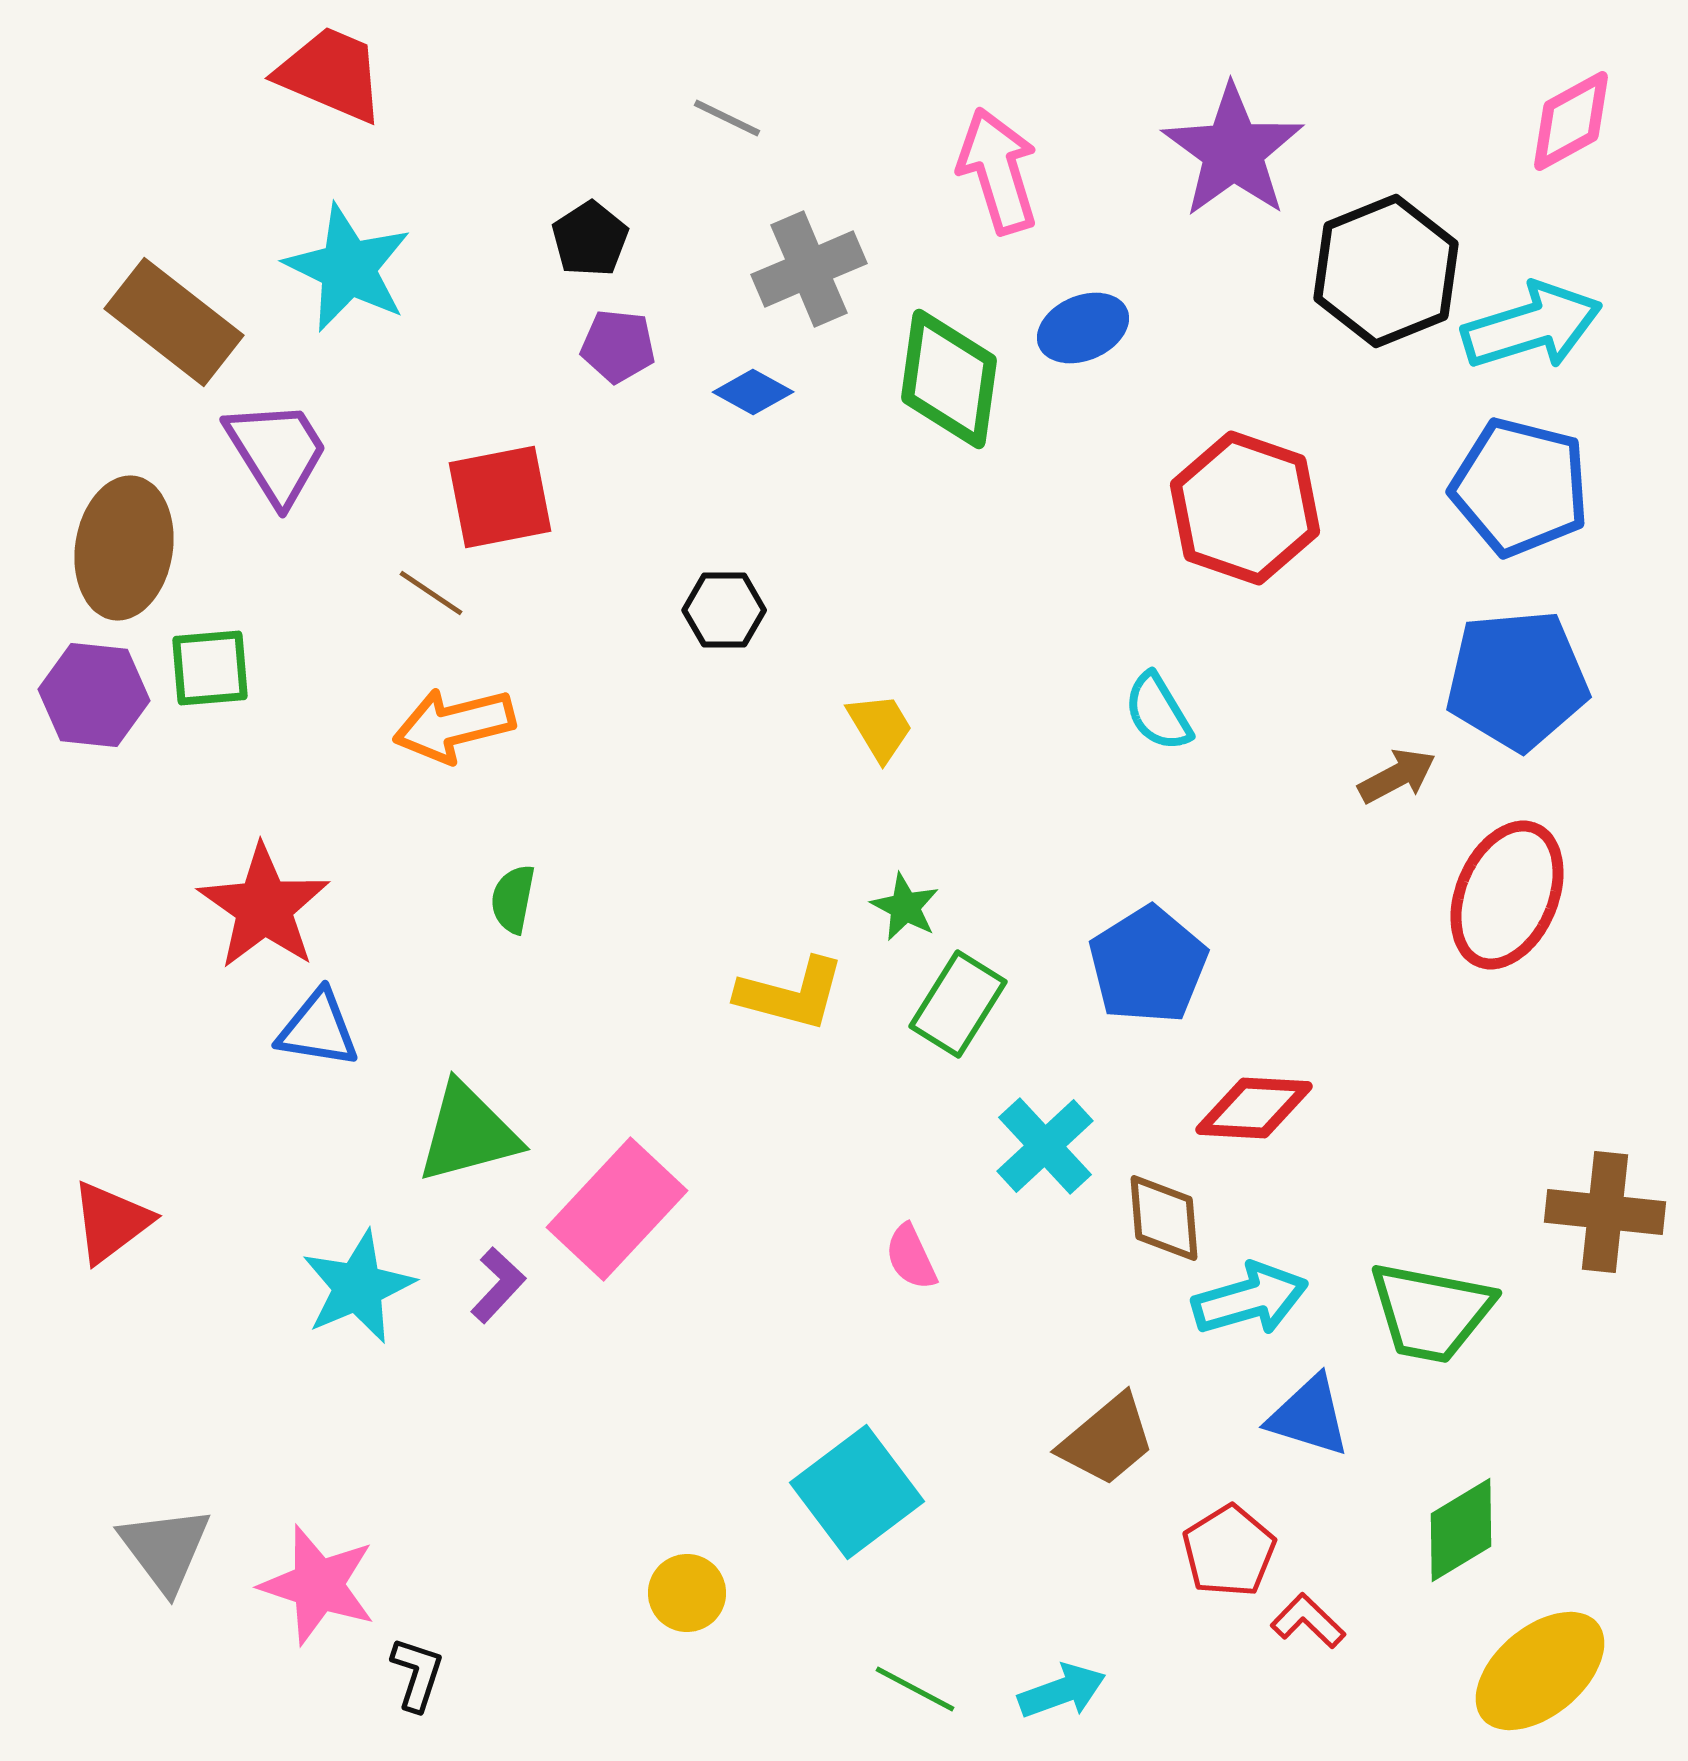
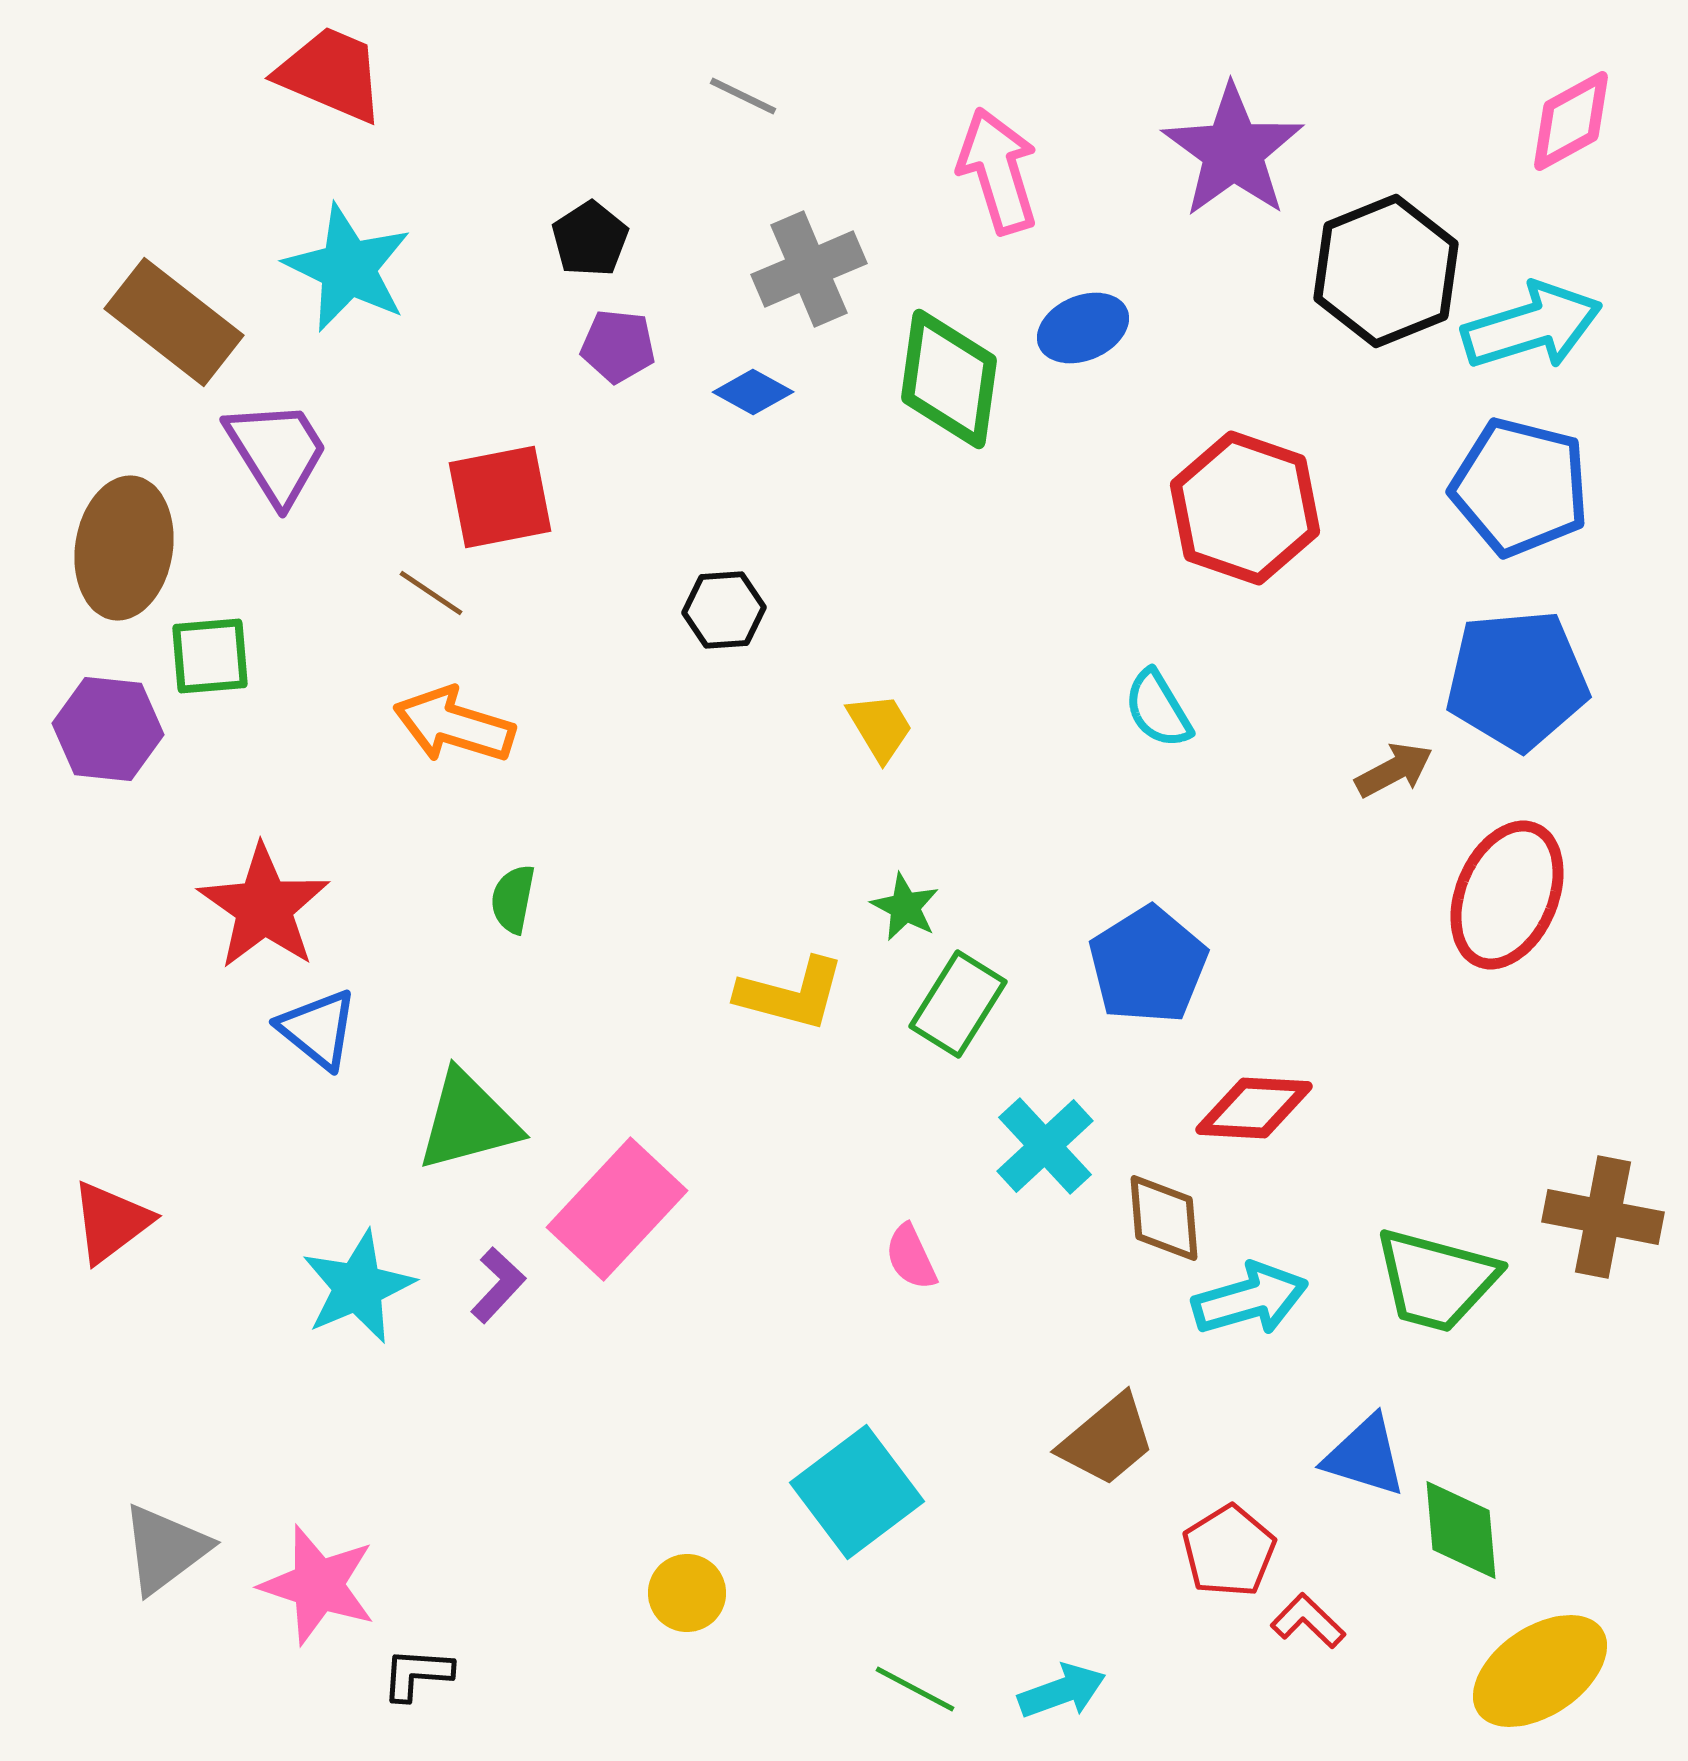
gray line at (727, 118): moved 16 px right, 22 px up
black hexagon at (724, 610): rotated 4 degrees counterclockwise
green square at (210, 668): moved 12 px up
purple hexagon at (94, 695): moved 14 px right, 34 px down
cyan semicircle at (1158, 712): moved 3 px up
orange arrow at (454, 725): rotated 31 degrees clockwise
brown arrow at (1397, 776): moved 3 px left, 6 px up
blue triangle at (318, 1029): rotated 30 degrees clockwise
green triangle at (468, 1133): moved 12 px up
brown cross at (1605, 1212): moved 2 px left, 5 px down; rotated 5 degrees clockwise
green trapezoid at (1431, 1312): moved 5 px right, 32 px up; rotated 4 degrees clockwise
blue triangle at (1309, 1416): moved 56 px right, 40 px down
green diamond at (1461, 1530): rotated 64 degrees counterclockwise
gray triangle at (165, 1549): rotated 30 degrees clockwise
yellow ellipse at (1540, 1671): rotated 6 degrees clockwise
black L-shape at (417, 1674): rotated 104 degrees counterclockwise
